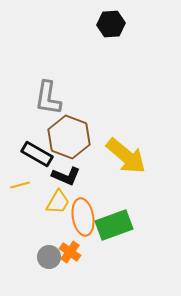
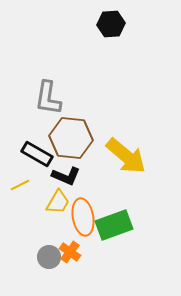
brown hexagon: moved 2 px right, 1 px down; rotated 15 degrees counterclockwise
yellow line: rotated 12 degrees counterclockwise
